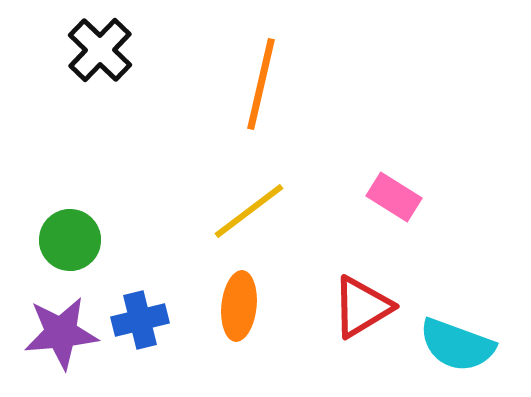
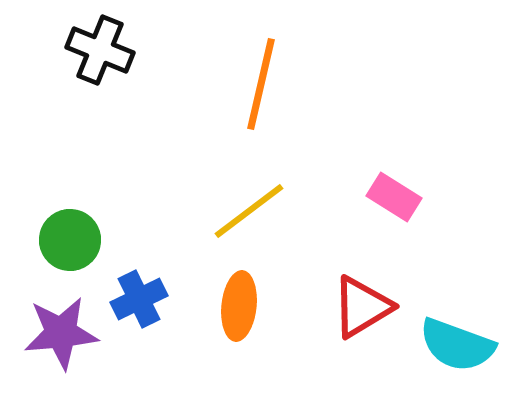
black cross: rotated 22 degrees counterclockwise
blue cross: moved 1 px left, 21 px up; rotated 12 degrees counterclockwise
